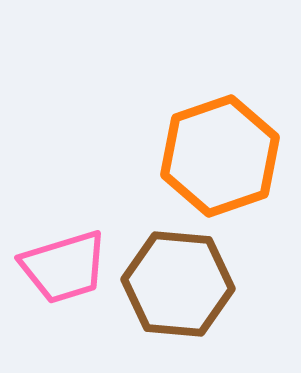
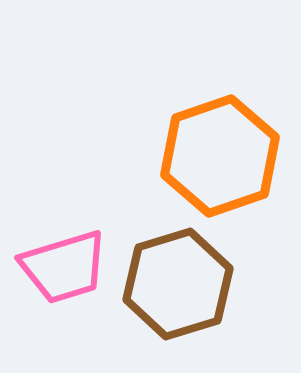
brown hexagon: rotated 22 degrees counterclockwise
